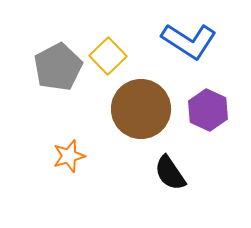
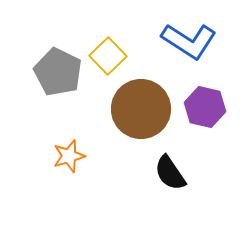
gray pentagon: moved 5 px down; rotated 18 degrees counterclockwise
purple hexagon: moved 3 px left, 3 px up; rotated 12 degrees counterclockwise
